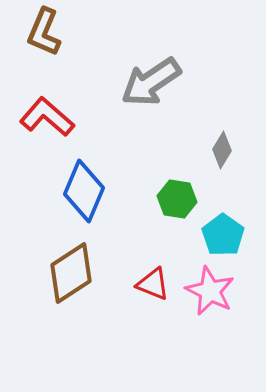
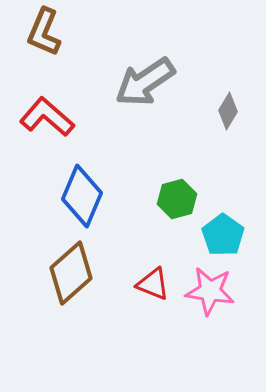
gray arrow: moved 6 px left
gray diamond: moved 6 px right, 39 px up
blue diamond: moved 2 px left, 5 px down
green hexagon: rotated 24 degrees counterclockwise
brown diamond: rotated 8 degrees counterclockwise
pink star: rotated 18 degrees counterclockwise
